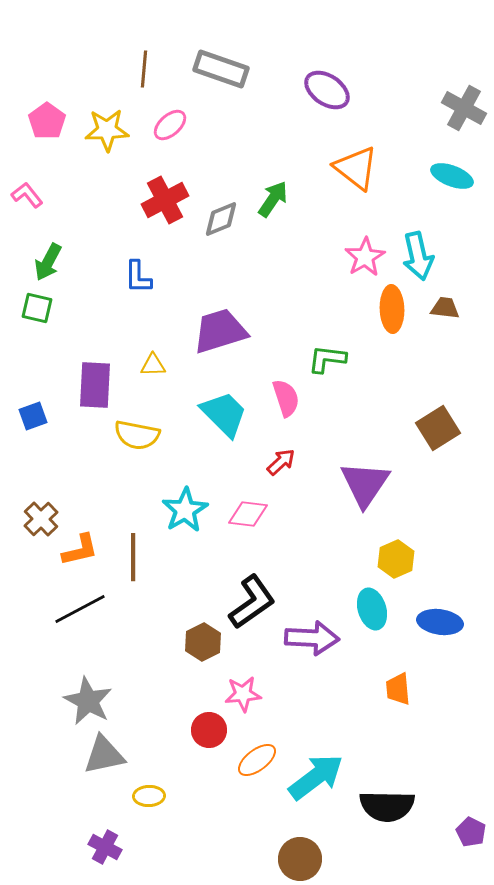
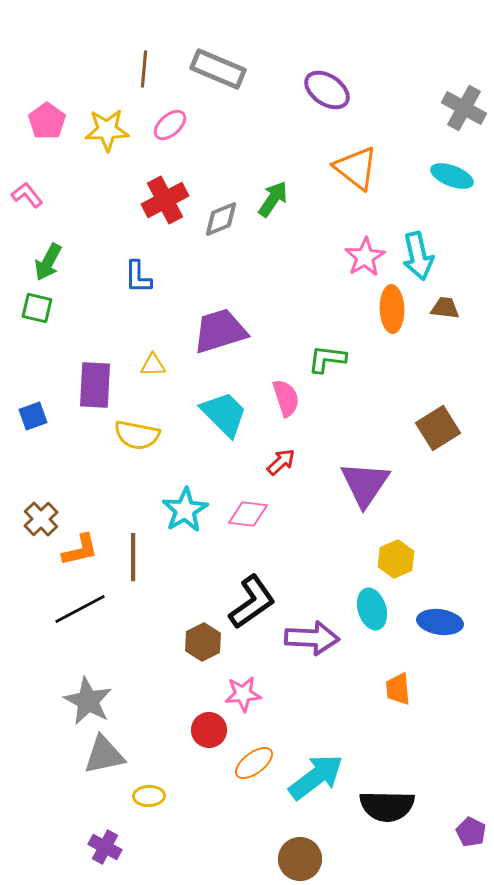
gray rectangle at (221, 69): moved 3 px left; rotated 4 degrees clockwise
orange ellipse at (257, 760): moved 3 px left, 3 px down
